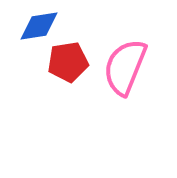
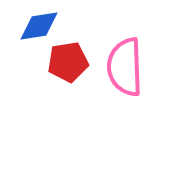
pink semicircle: rotated 24 degrees counterclockwise
